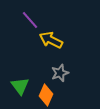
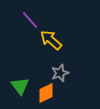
yellow arrow: rotated 15 degrees clockwise
orange diamond: moved 2 px up; rotated 40 degrees clockwise
